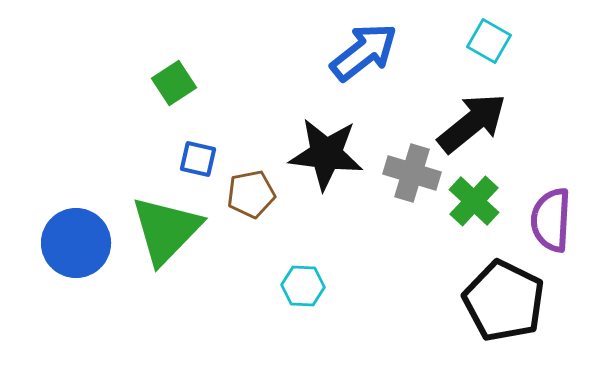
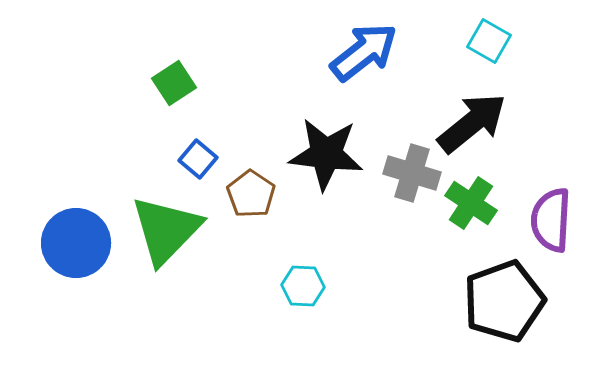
blue square: rotated 27 degrees clockwise
brown pentagon: rotated 27 degrees counterclockwise
green cross: moved 3 px left, 2 px down; rotated 9 degrees counterclockwise
black pentagon: rotated 26 degrees clockwise
